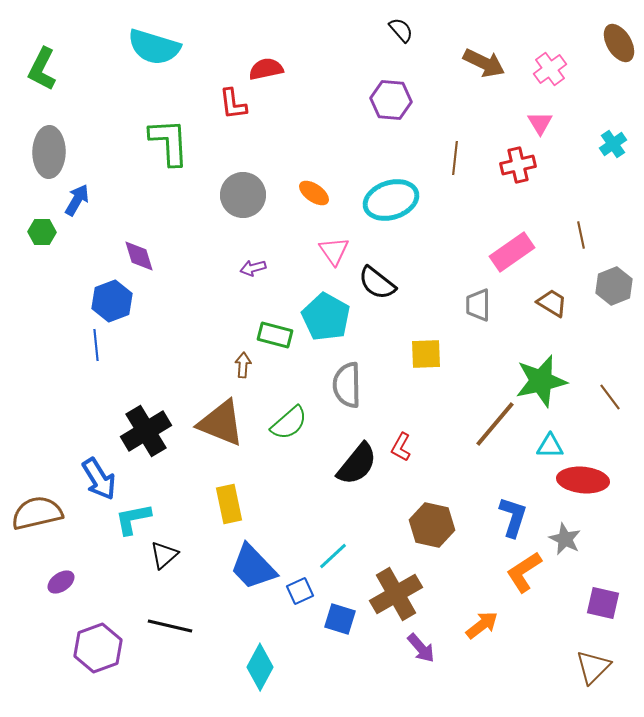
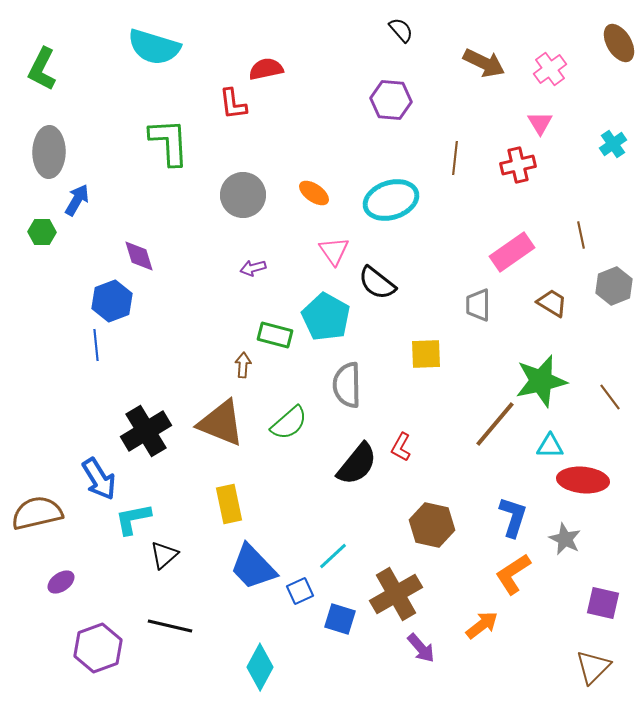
orange L-shape at (524, 572): moved 11 px left, 2 px down
